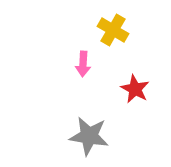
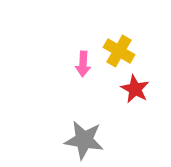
yellow cross: moved 6 px right, 21 px down
gray star: moved 5 px left, 4 px down
